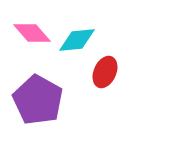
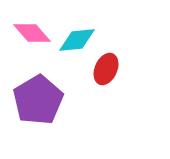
red ellipse: moved 1 px right, 3 px up
purple pentagon: rotated 12 degrees clockwise
